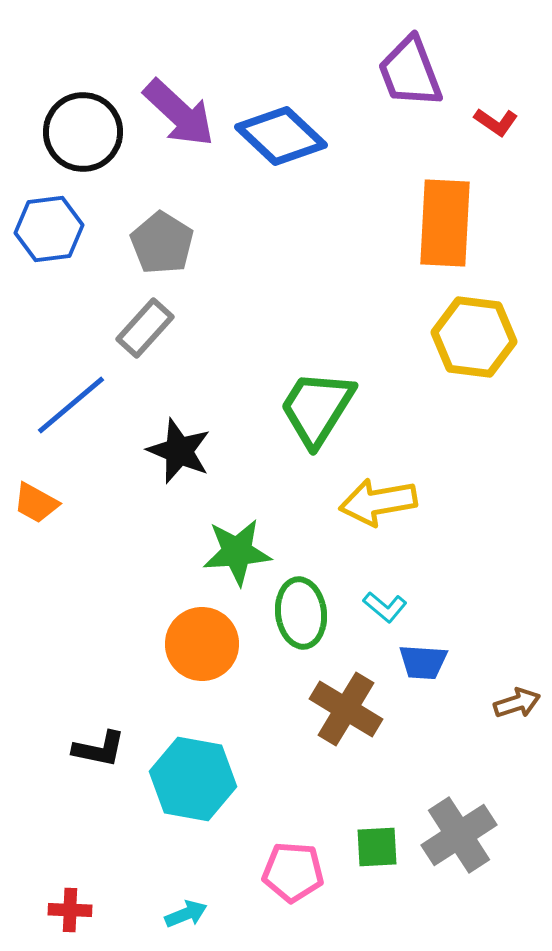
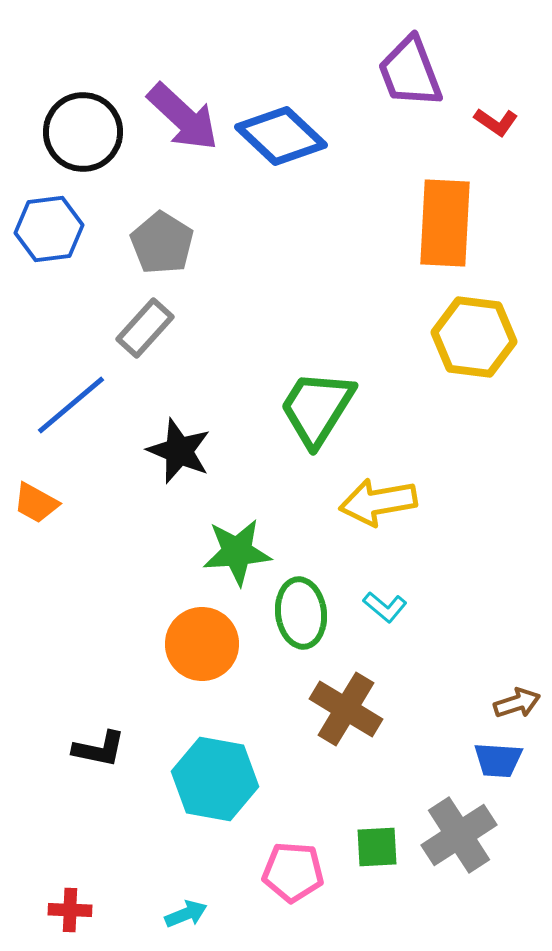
purple arrow: moved 4 px right, 4 px down
blue trapezoid: moved 75 px right, 98 px down
cyan hexagon: moved 22 px right
